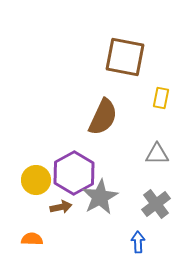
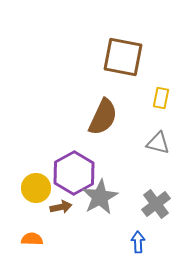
brown square: moved 2 px left
gray triangle: moved 1 px right, 11 px up; rotated 15 degrees clockwise
yellow circle: moved 8 px down
